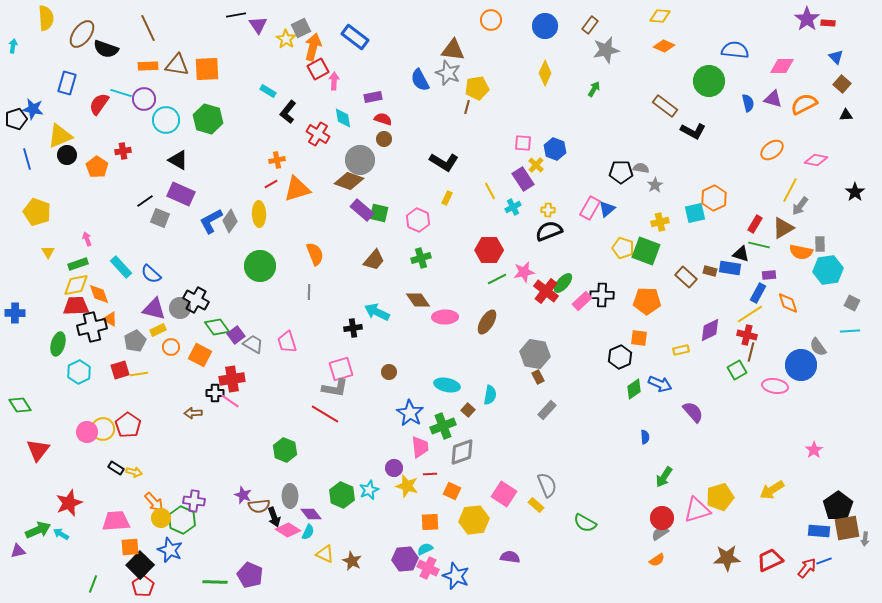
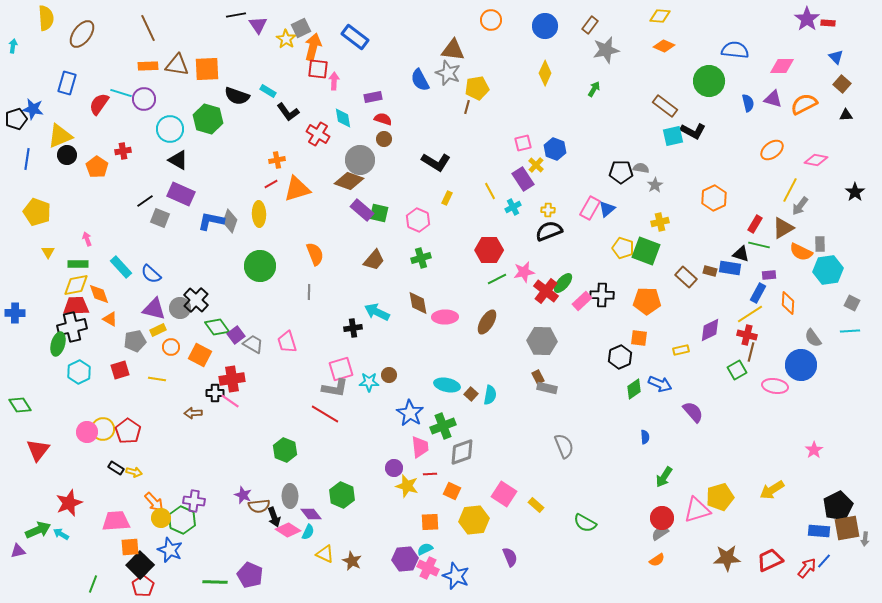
black semicircle at (106, 49): moved 131 px right, 47 px down
red square at (318, 69): rotated 35 degrees clockwise
black L-shape at (288, 112): rotated 75 degrees counterclockwise
cyan circle at (166, 120): moved 4 px right, 9 px down
pink square at (523, 143): rotated 18 degrees counterclockwise
blue line at (27, 159): rotated 25 degrees clockwise
black L-shape at (444, 162): moved 8 px left
cyan square at (695, 213): moved 22 px left, 77 px up
blue L-shape at (211, 221): rotated 40 degrees clockwise
gray diamond at (230, 221): rotated 15 degrees counterclockwise
orange semicircle at (801, 252): rotated 15 degrees clockwise
green rectangle at (78, 264): rotated 18 degrees clockwise
black cross at (196, 300): rotated 15 degrees clockwise
brown diamond at (418, 300): moved 3 px down; rotated 25 degrees clockwise
orange diamond at (788, 303): rotated 20 degrees clockwise
black cross at (92, 327): moved 20 px left
gray pentagon at (135, 341): rotated 15 degrees clockwise
gray semicircle at (818, 347): moved 5 px left, 9 px up
gray hexagon at (535, 354): moved 7 px right, 13 px up; rotated 8 degrees counterclockwise
brown circle at (389, 372): moved 3 px down
yellow line at (139, 374): moved 18 px right, 5 px down; rotated 18 degrees clockwise
brown square at (468, 410): moved 3 px right, 16 px up
gray rectangle at (547, 410): moved 22 px up; rotated 60 degrees clockwise
red pentagon at (128, 425): moved 6 px down
gray semicircle at (547, 485): moved 17 px right, 39 px up
cyan star at (369, 490): moved 108 px up; rotated 24 degrees clockwise
black pentagon at (838, 506): rotated 8 degrees clockwise
purple semicircle at (510, 557): rotated 60 degrees clockwise
blue line at (824, 561): rotated 28 degrees counterclockwise
